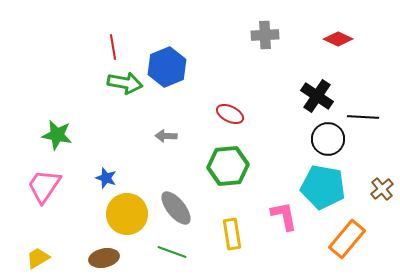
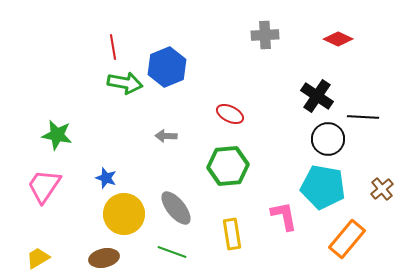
yellow circle: moved 3 px left
